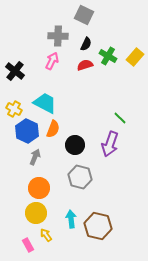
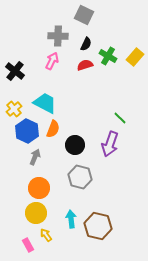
yellow cross: rotated 21 degrees clockwise
